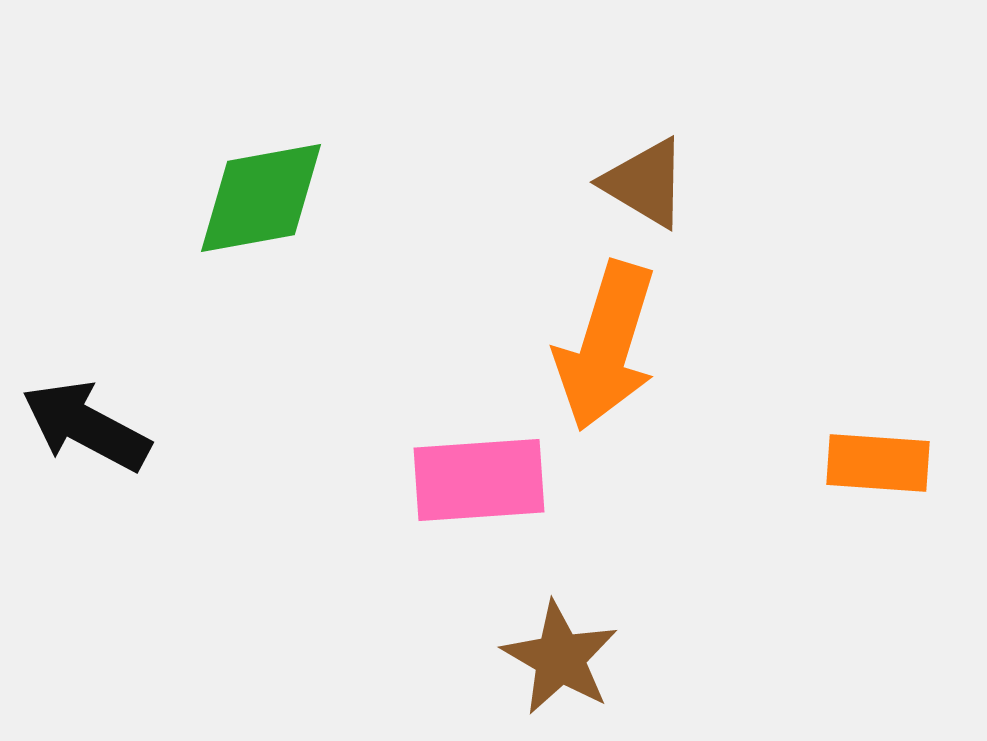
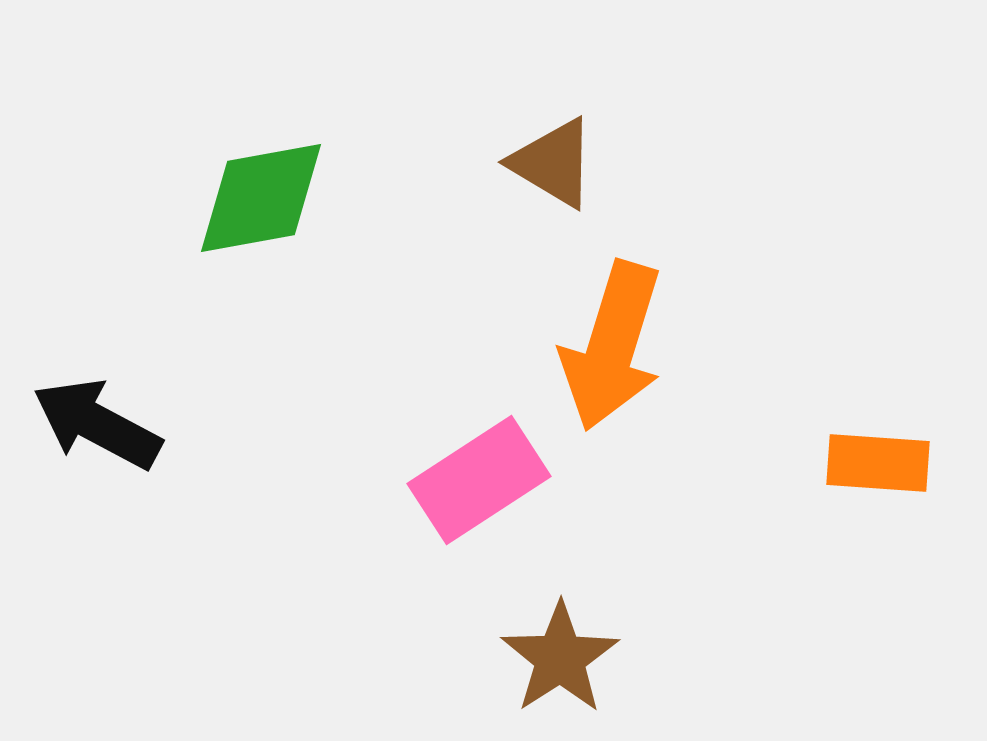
brown triangle: moved 92 px left, 20 px up
orange arrow: moved 6 px right
black arrow: moved 11 px right, 2 px up
pink rectangle: rotated 29 degrees counterclockwise
brown star: rotated 9 degrees clockwise
